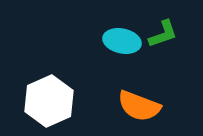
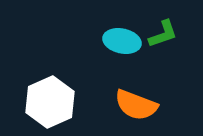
white hexagon: moved 1 px right, 1 px down
orange semicircle: moved 3 px left, 1 px up
